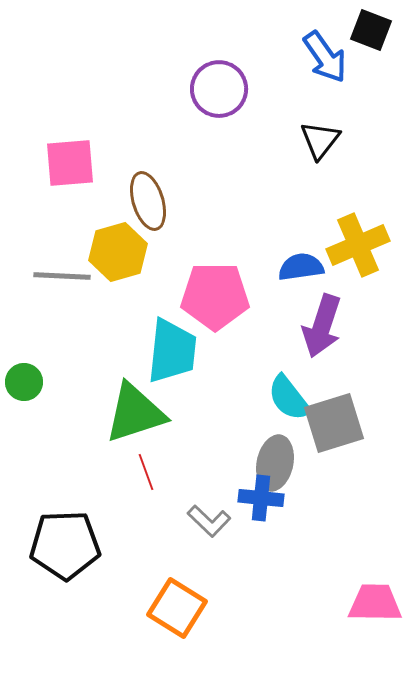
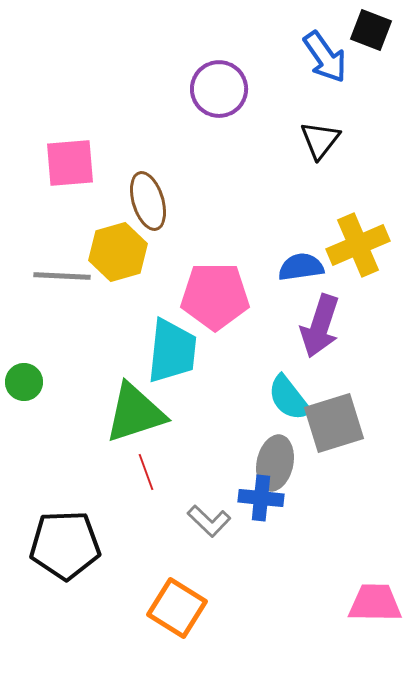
purple arrow: moved 2 px left
